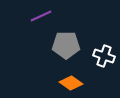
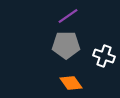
purple line: moved 27 px right; rotated 10 degrees counterclockwise
orange diamond: rotated 20 degrees clockwise
